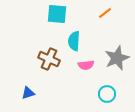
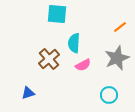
orange line: moved 15 px right, 14 px down
cyan semicircle: moved 2 px down
brown cross: rotated 25 degrees clockwise
pink semicircle: moved 3 px left; rotated 21 degrees counterclockwise
cyan circle: moved 2 px right, 1 px down
